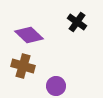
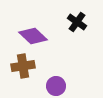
purple diamond: moved 4 px right, 1 px down
brown cross: rotated 25 degrees counterclockwise
